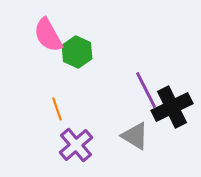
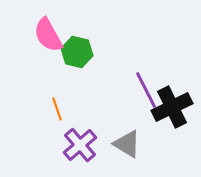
green hexagon: rotated 12 degrees counterclockwise
gray triangle: moved 8 px left, 8 px down
purple cross: moved 4 px right
